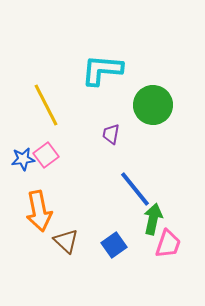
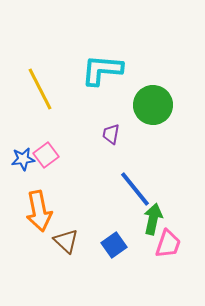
yellow line: moved 6 px left, 16 px up
